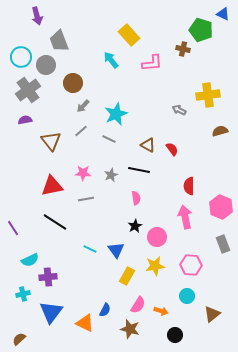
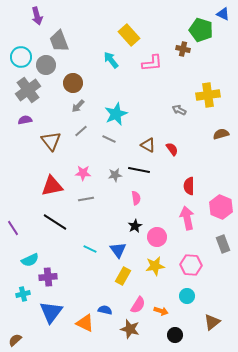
gray arrow at (83, 106): moved 5 px left
brown semicircle at (220, 131): moved 1 px right, 3 px down
gray star at (111, 175): moved 4 px right; rotated 16 degrees clockwise
pink arrow at (185, 217): moved 2 px right, 1 px down
blue triangle at (116, 250): moved 2 px right
yellow rectangle at (127, 276): moved 4 px left
blue semicircle at (105, 310): rotated 104 degrees counterclockwise
brown triangle at (212, 314): moved 8 px down
brown semicircle at (19, 339): moved 4 px left, 1 px down
